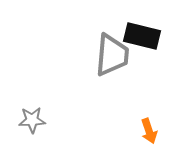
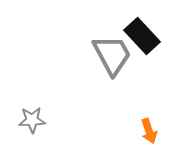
black rectangle: rotated 33 degrees clockwise
gray trapezoid: rotated 33 degrees counterclockwise
